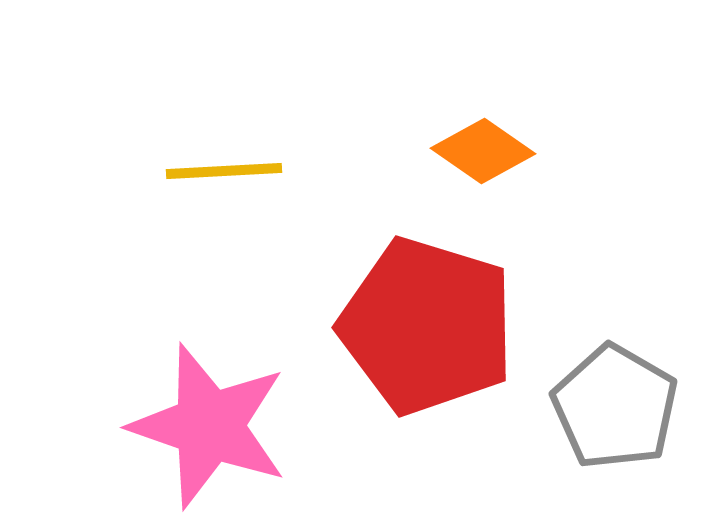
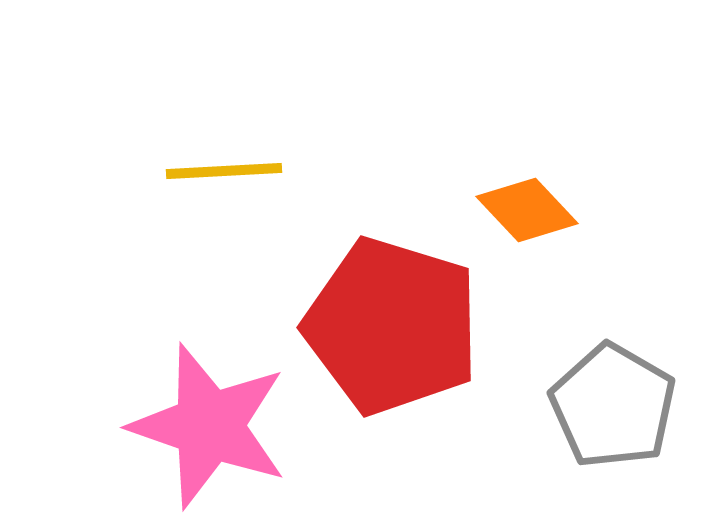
orange diamond: moved 44 px right, 59 px down; rotated 12 degrees clockwise
red pentagon: moved 35 px left
gray pentagon: moved 2 px left, 1 px up
